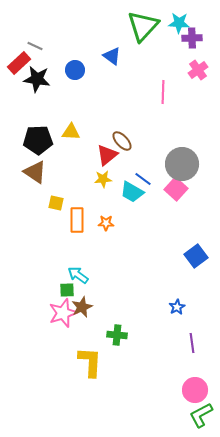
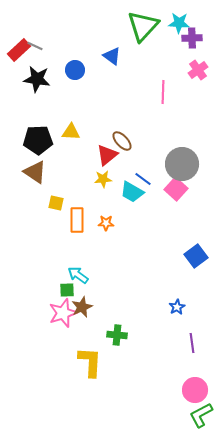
red rectangle: moved 13 px up
